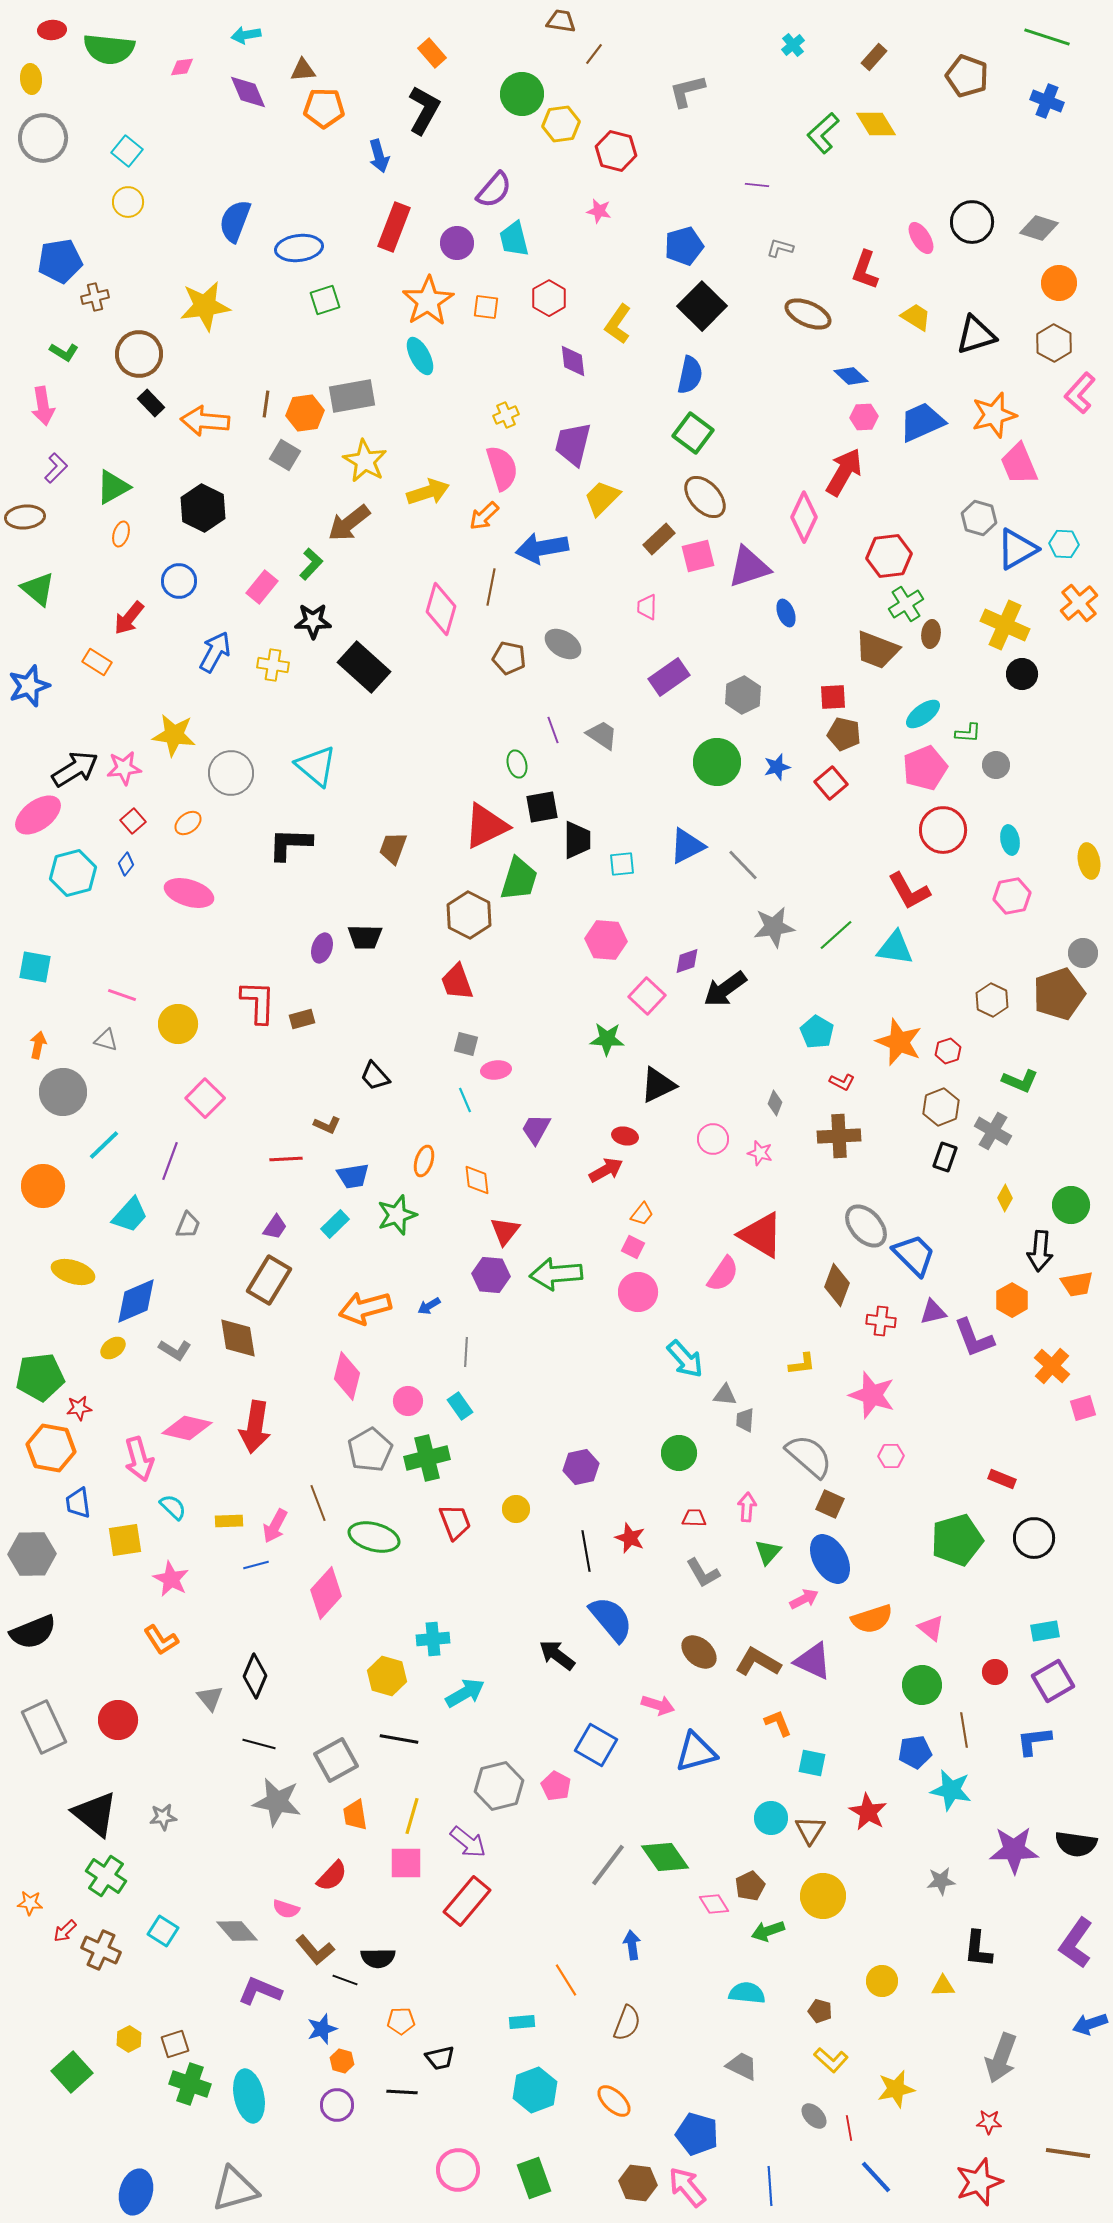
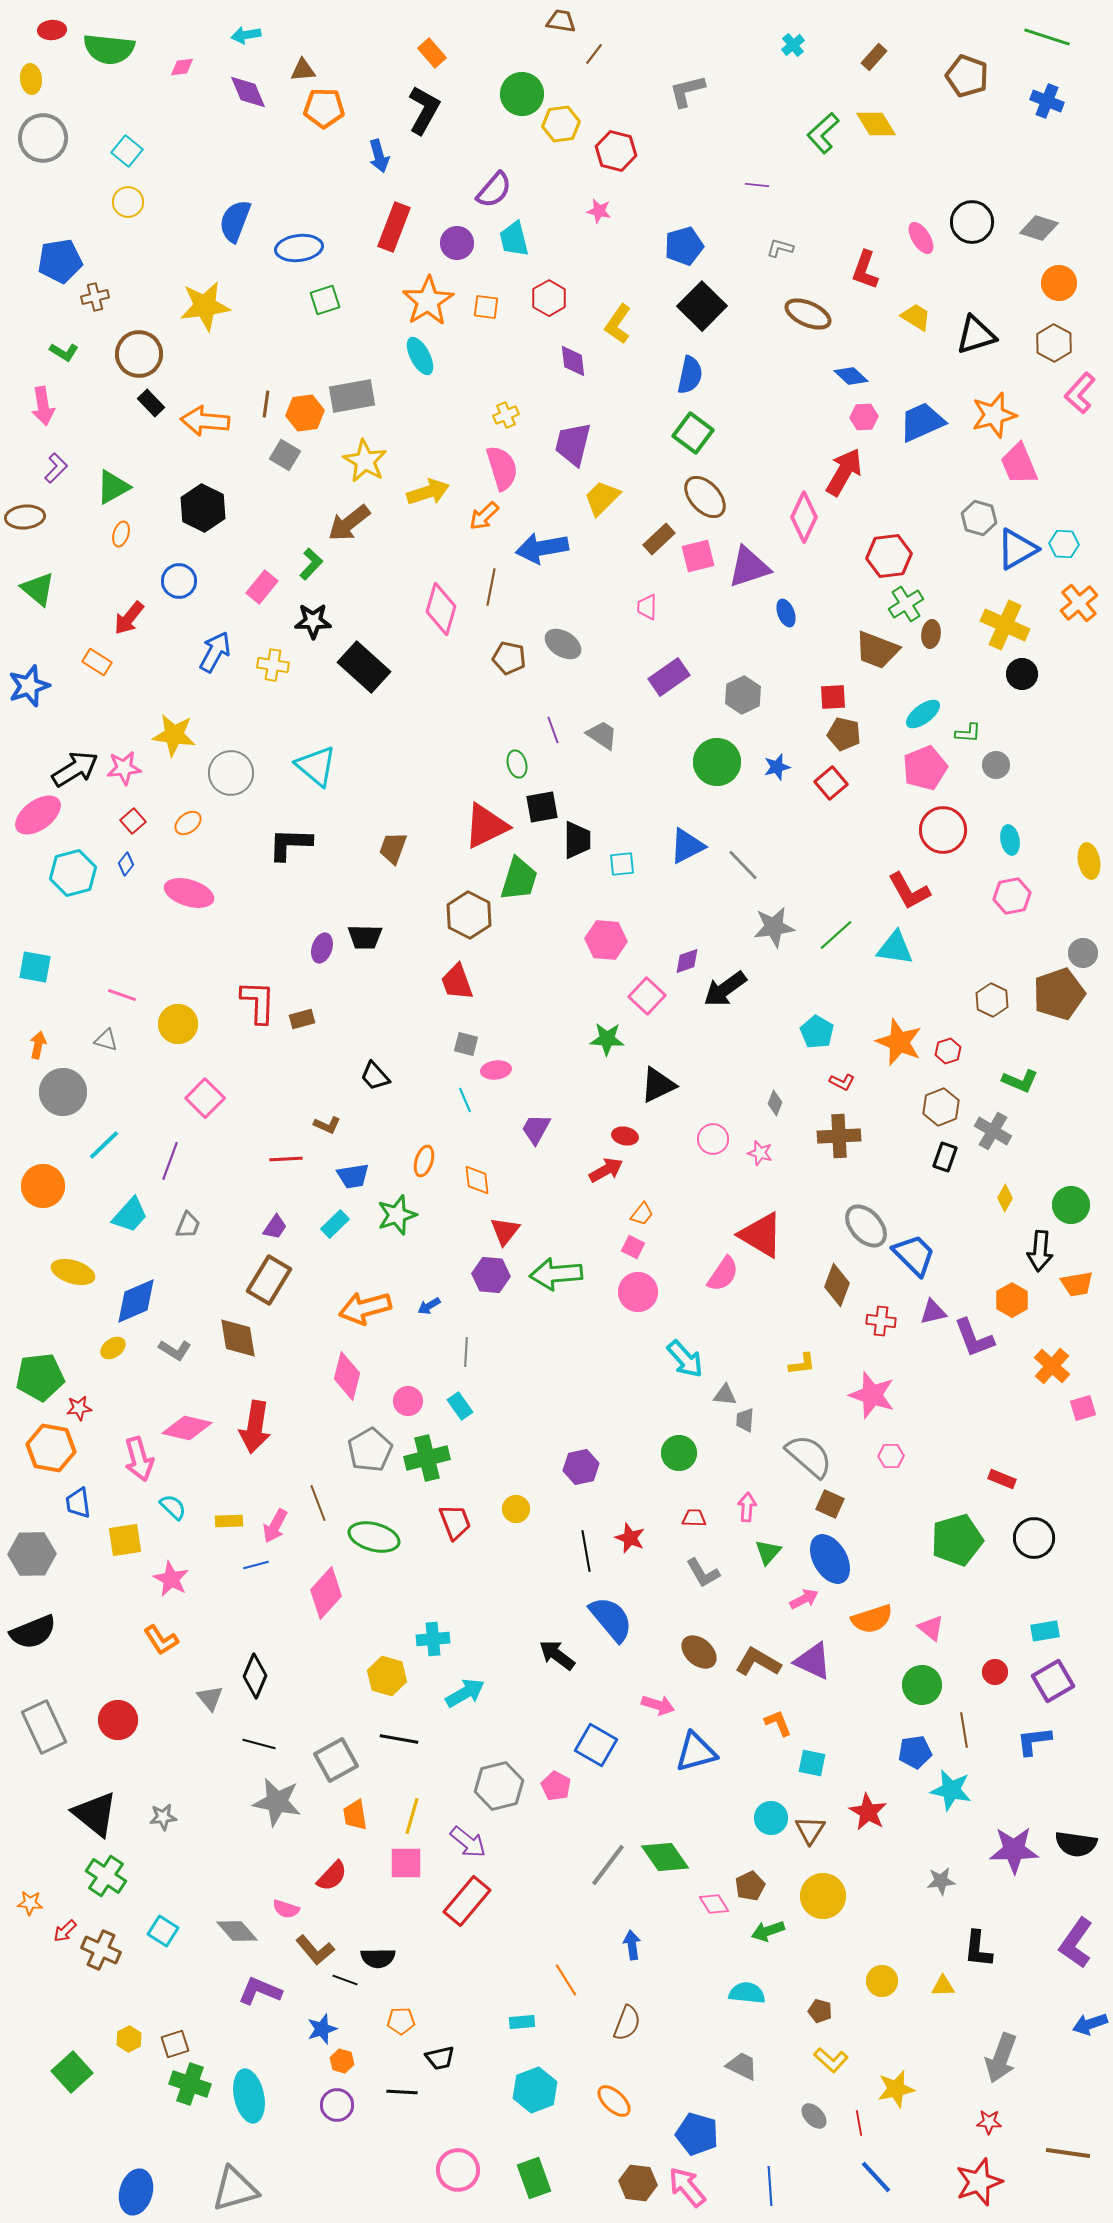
red line at (849, 2128): moved 10 px right, 5 px up
